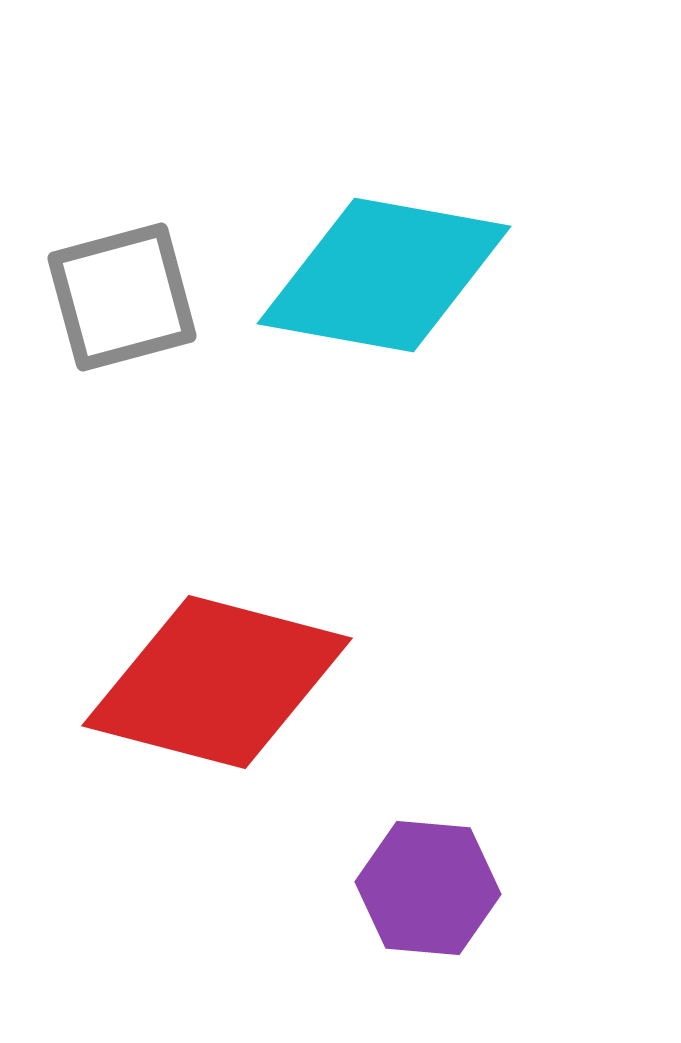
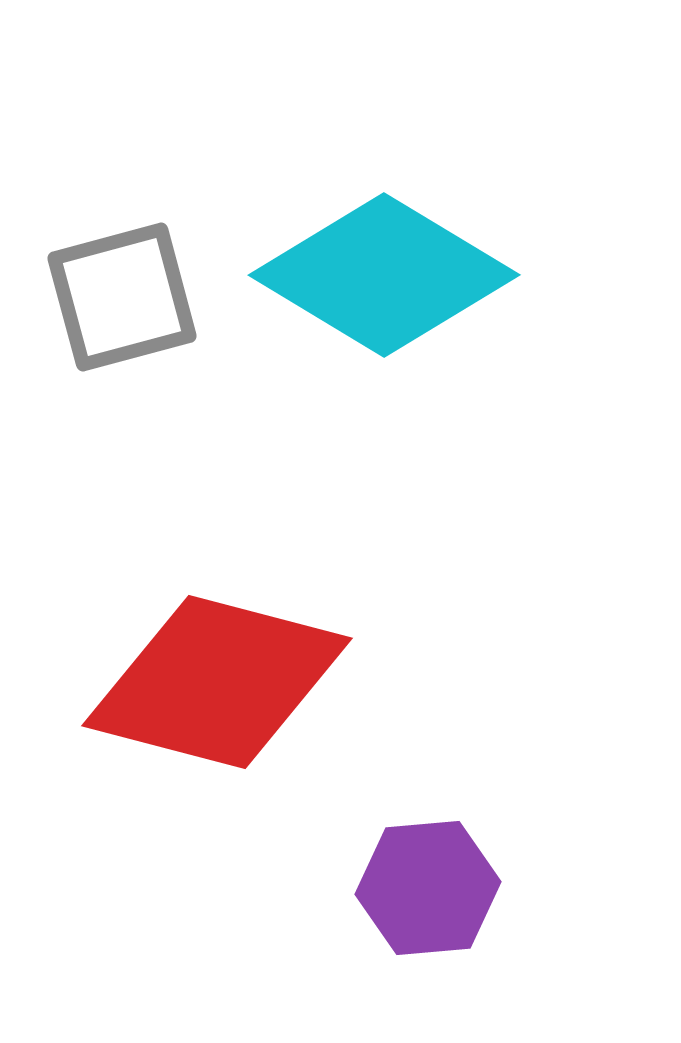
cyan diamond: rotated 21 degrees clockwise
purple hexagon: rotated 10 degrees counterclockwise
